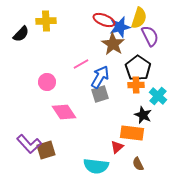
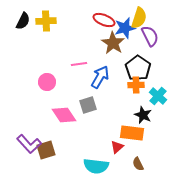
blue star: moved 5 px right, 1 px down
black semicircle: moved 2 px right, 13 px up; rotated 18 degrees counterclockwise
brown star: moved 1 px up
pink line: moved 2 px left; rotated 21 degrees clockwise
gray square: moved 12 px left, 11 px down
pink diamond: moved 3 px down
